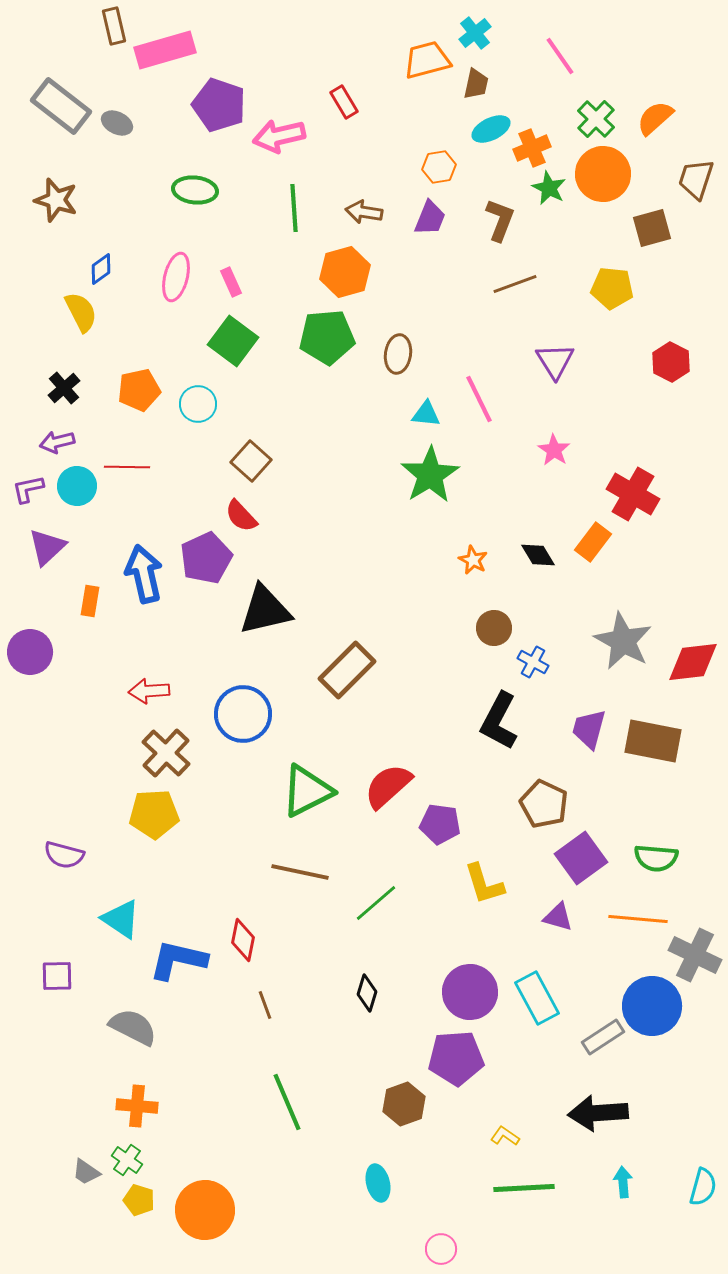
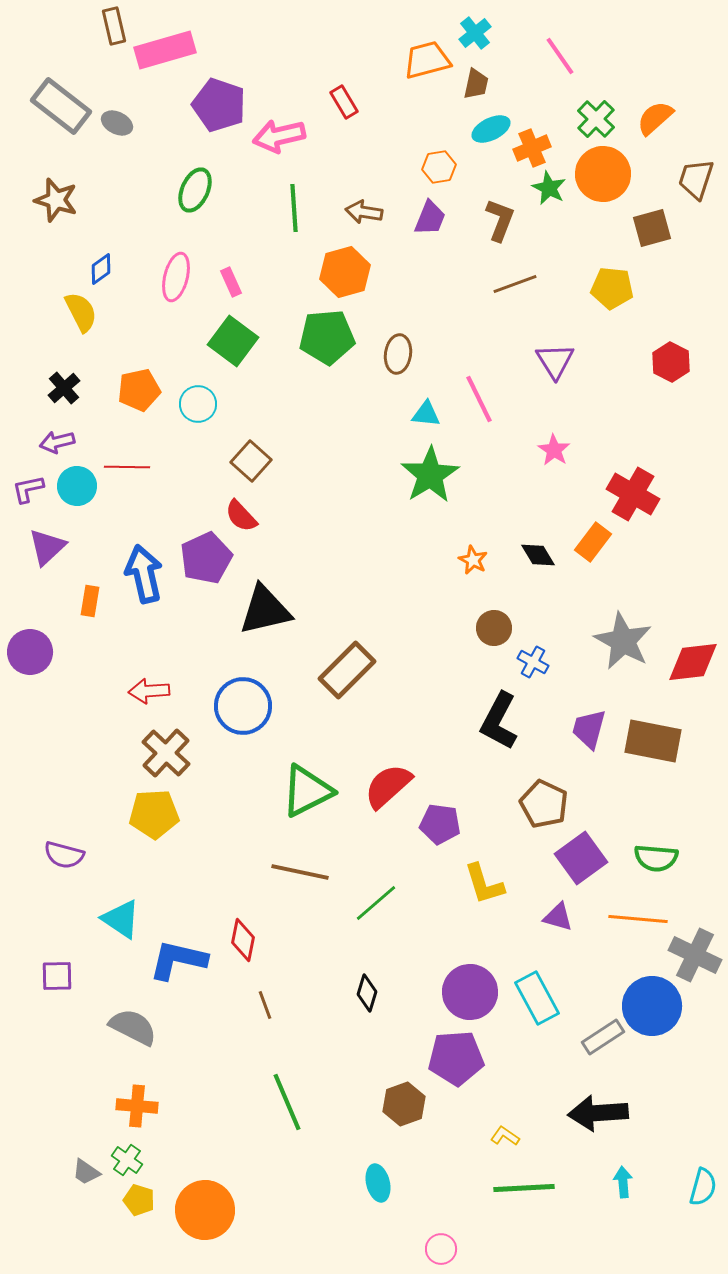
green ellipse at (195, 190): rotated 72 degrees counterclockwise
blue circle at (243, 714): moved 8 px up
